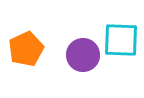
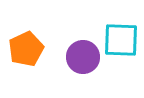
purple circle: moved 2 px down
